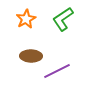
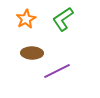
brown ellipse: moved 1 px right, 3 px up
